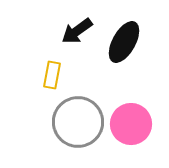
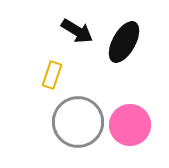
black arrow: rotated 112 degrees counterclockwise
yellow rectangle: rotated 8 degrees clockwise
pink circle: moved 1 px left, 1 px down
